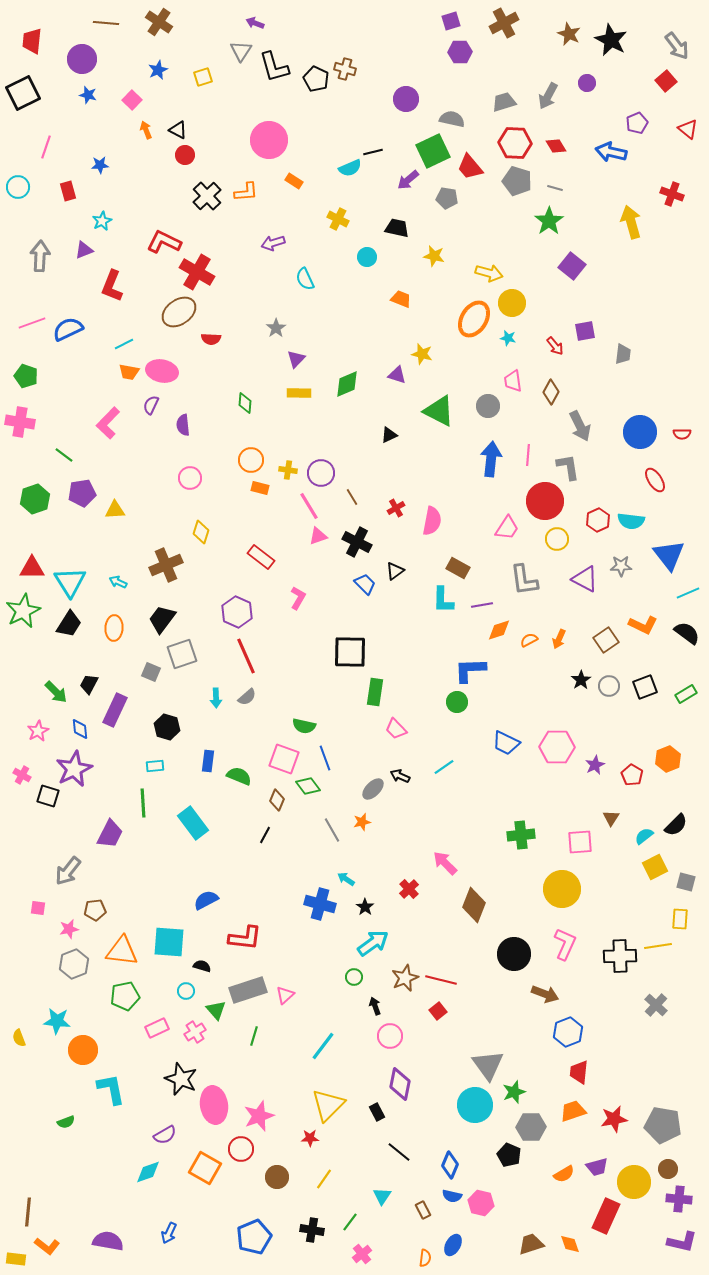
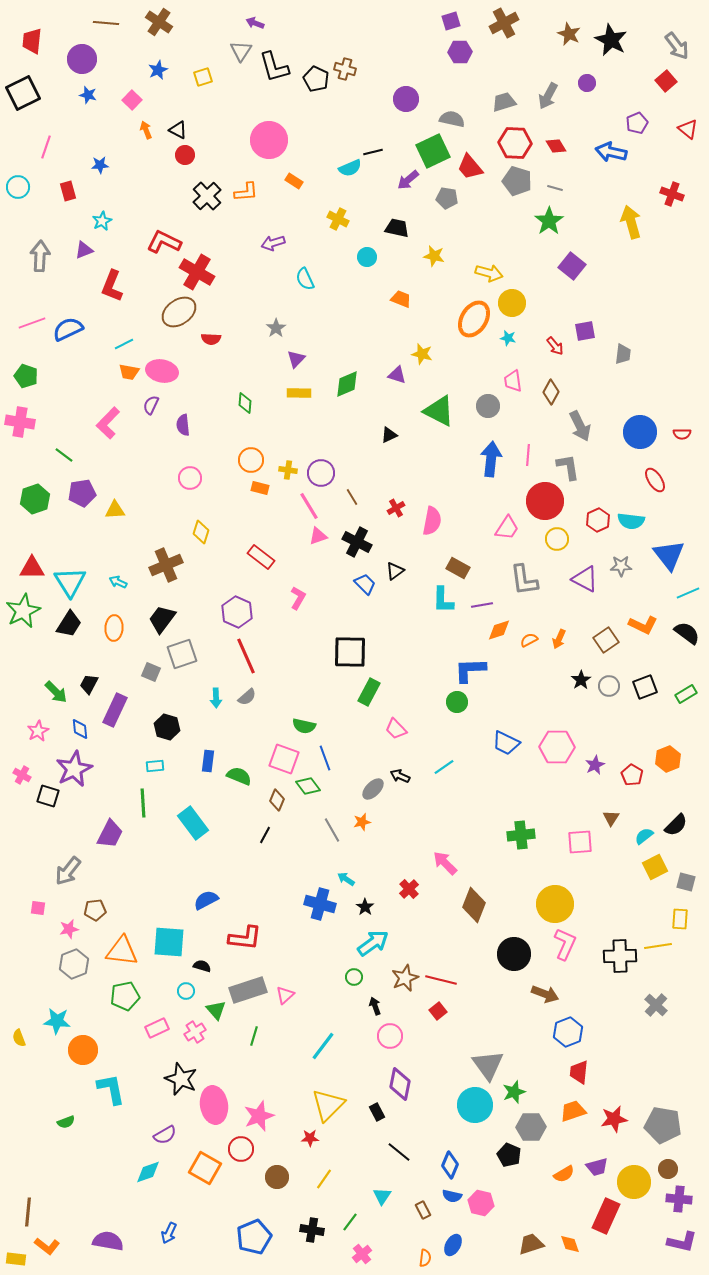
green rectangle at (375, 692): moved 6 px left; rotated 20 degrees clockwise
yellow circle at (562, 889): moved 7 px left, 15 px down
